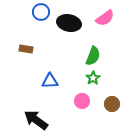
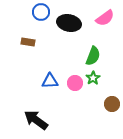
brown rectangle: moved 2 px right, 7 px up
pink circle: moved 7 px left, 18 px up
